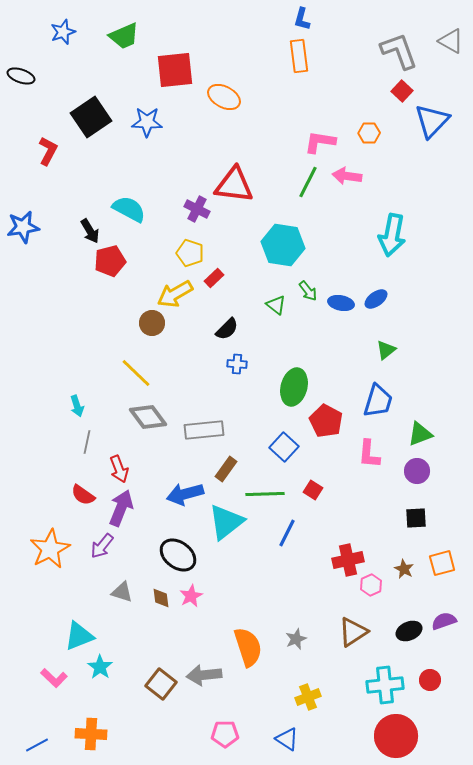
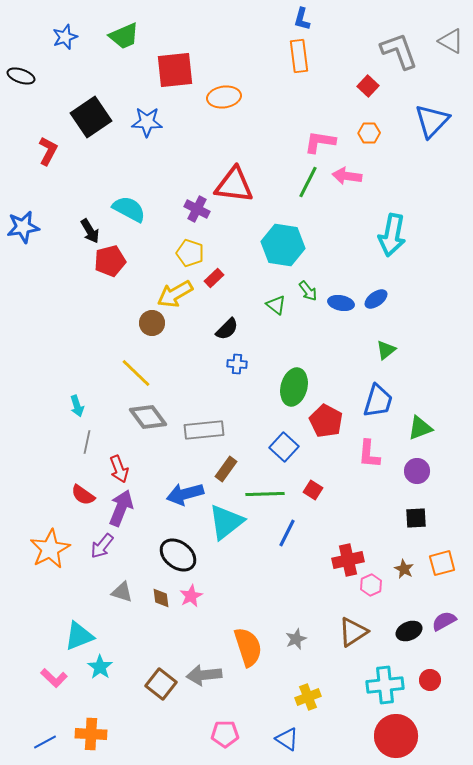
blue star at (63, 32): moved 2 px right, 5 px down
red square at (402, 91): moved 34 px left, 5 px up
orange ellipse at (224, 97): rotated 36 degrees counterclockwise
green triangle at (420, 434): moved 6 px up
purple semicircle at (444, 621): rotated 10 degrees counterclockwise
blue line at (37, 745): moved 8 px right, 3 px up
